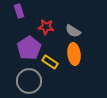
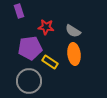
purple pentagon: moved 1 px right; rotated 25 degrees clockwise
